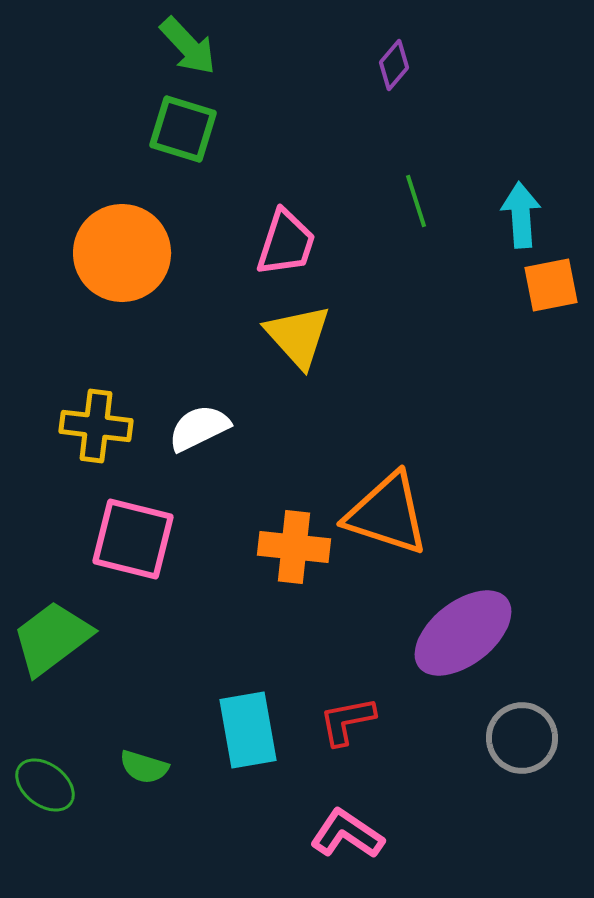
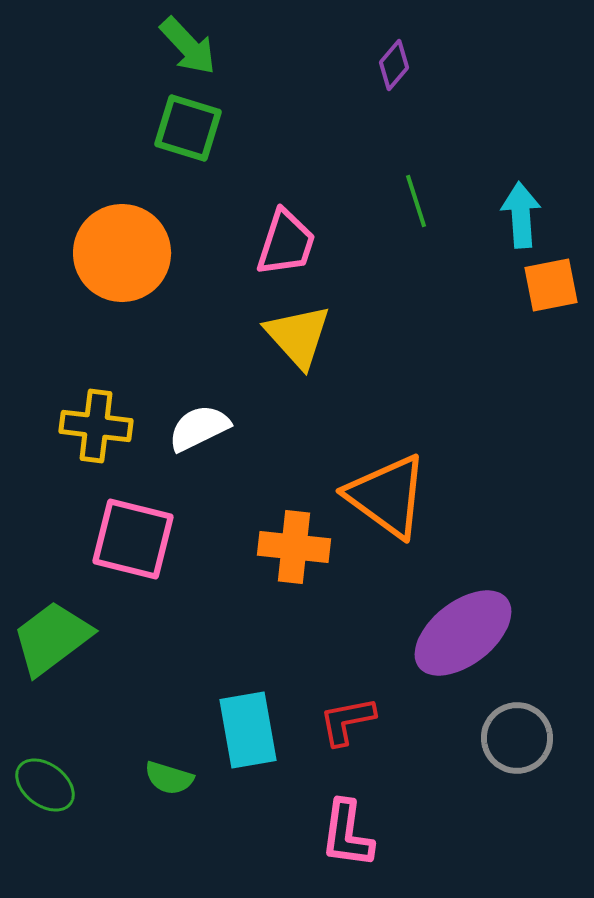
green square: moved 5 px right, 1 px up
orange triangle: moved 18 px up; rotated 18 degrees clockwise
gray circle: moved 5 px left
green semicircle: moved 25 px right, 11 px down
pink L-shape: rotated 116 degrees counterclockwise
